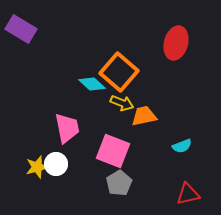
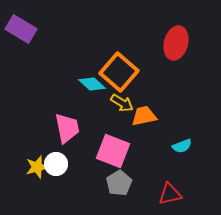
yellow arrow: rotated 10 degrees clockwise
red triangle: moved 18 px left
